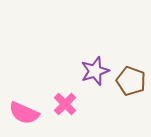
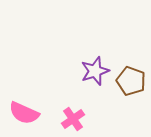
pink cross: moved 8 px right, 15 px down; rotated 10 degrees clockwise
